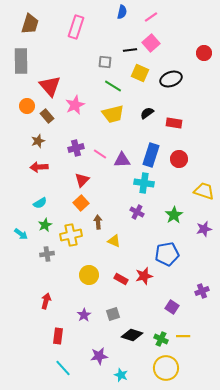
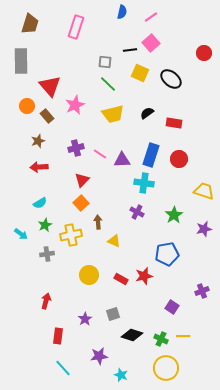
black ellipse at (171, 79): rotated 60 degrees clockwise
green line at (113, 86): moved 5 px left, 2 px up; rotated 12 degrees clockwise
purple star at (84, 315): moved 1 px right, 4 px down
